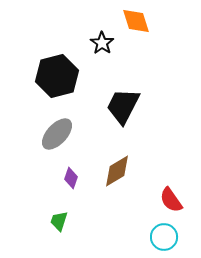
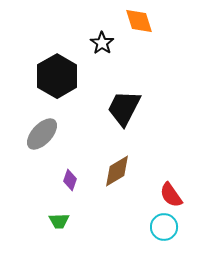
orange diamond: moved 3 px right
black hexagon: rotated 15 degrees counterclockwise
black trapezoid: moved 1 px right, 2 px down
gray ellipse: moved 15 px left
purple diamond: moved 1 px left, 2 px down
red semicircle: moved 5 px up
green trapezoid: rotated 110 degrees counterclockwise
cyan circle: moved 10 px up
